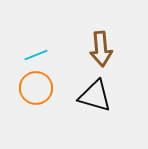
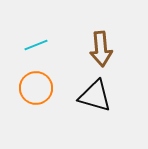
cyan line: moved 10 px up
